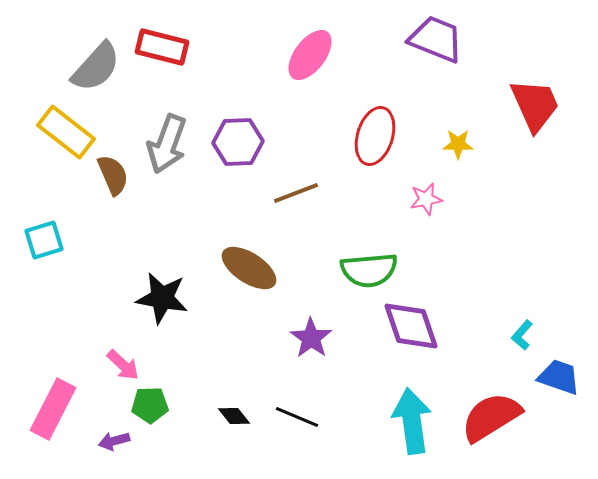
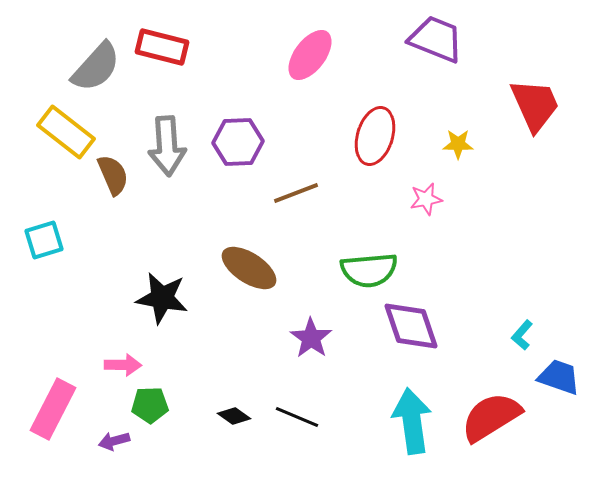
gray arrow: moved 2 px down; rotated 24 degrees counterclockwise
pink arrow: rotated 42 degrees counterclockwise
black diamond: rotated 16 degrees counterclockwise
